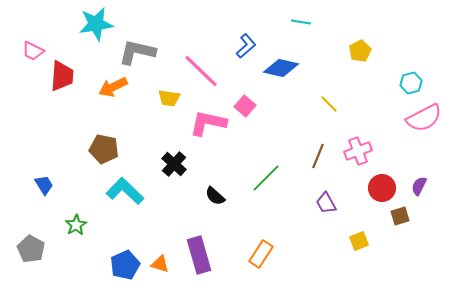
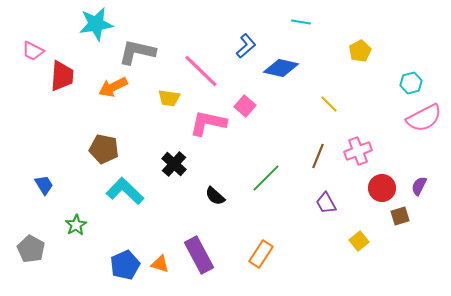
yellow square: rotated 18 degrees counterclockwise
purple rectangle: rotated 12 degrees counterclockwise
